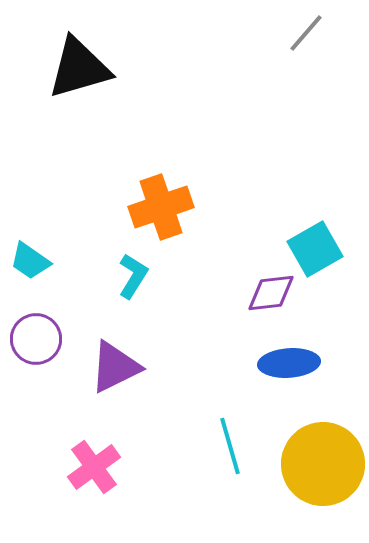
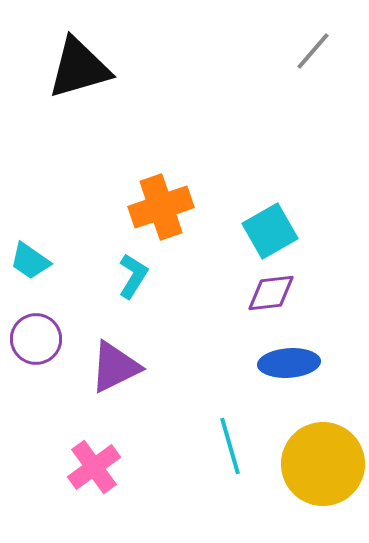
gray line: moved 7 px right, 18 px down
cyan square: moved 45 px left, 18 px up
